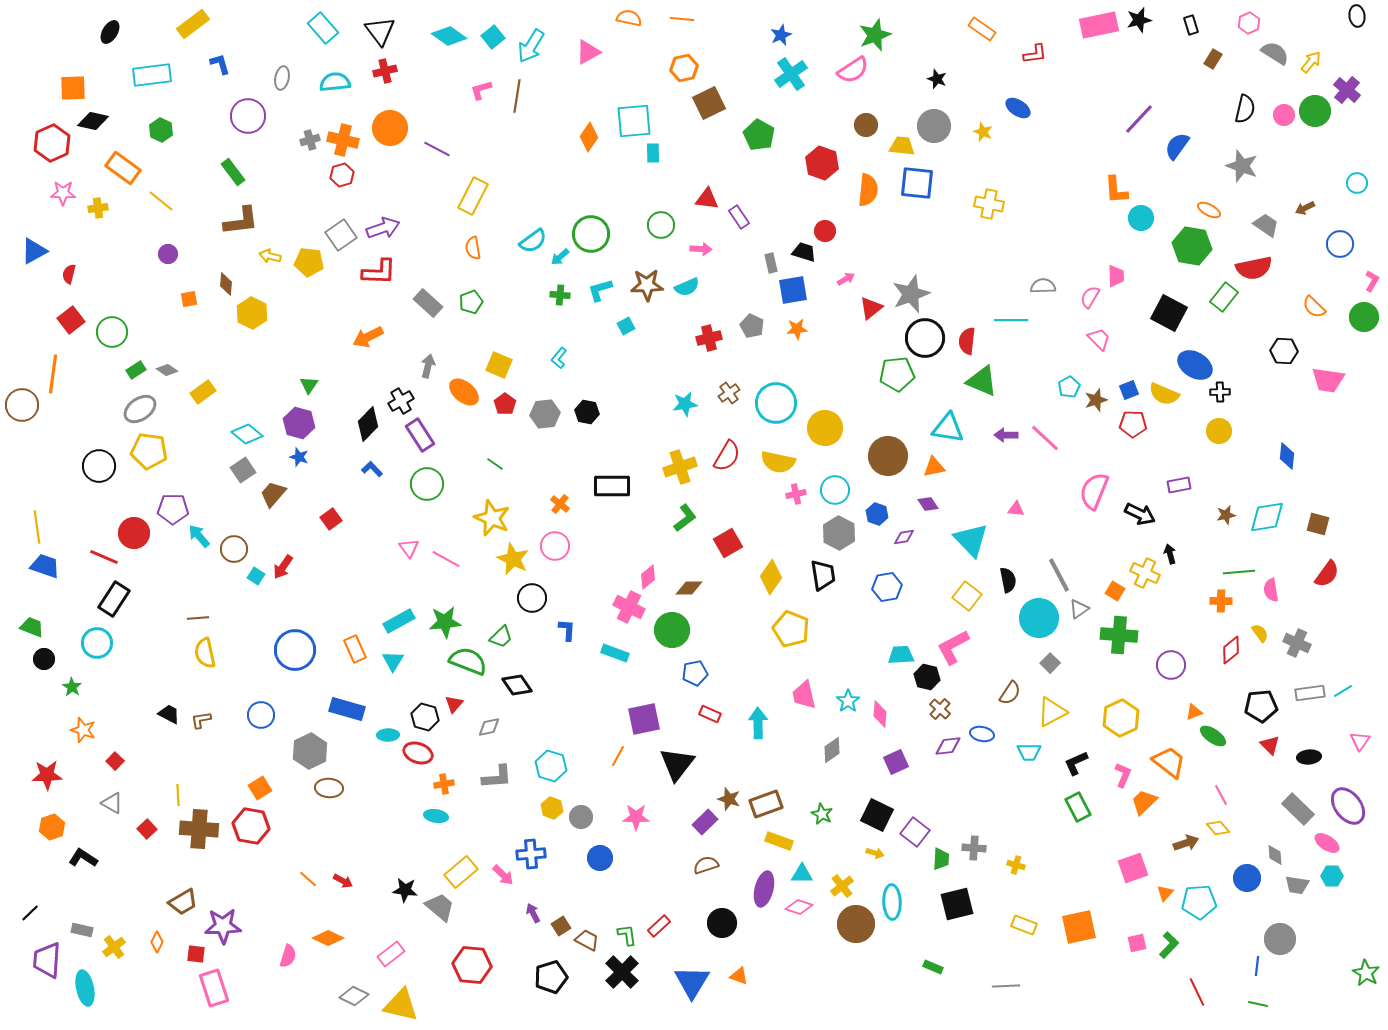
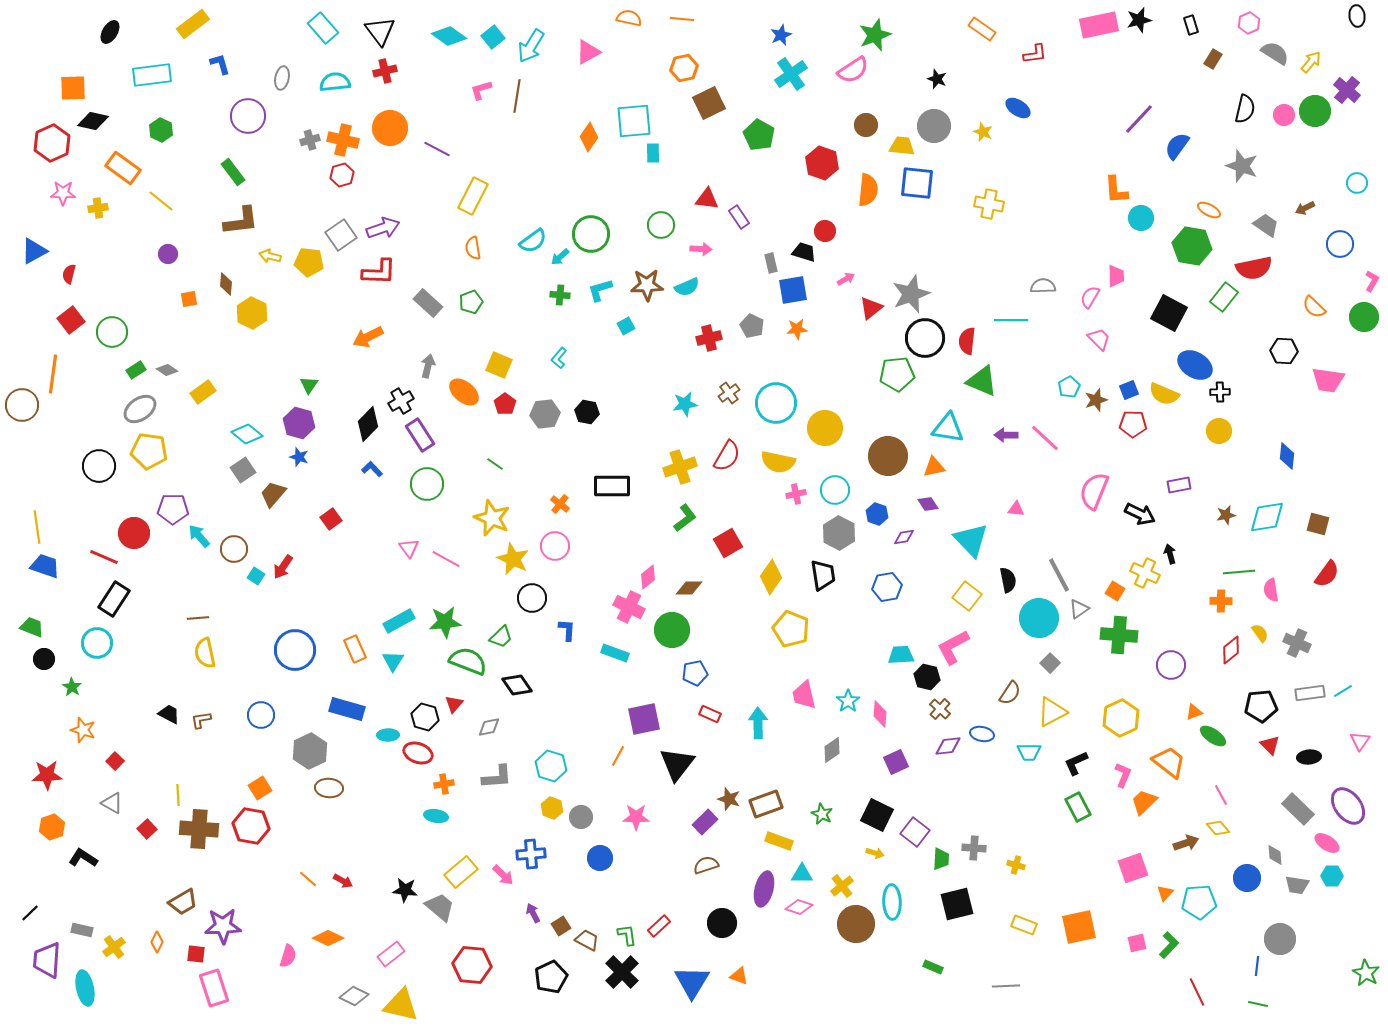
black pentagon at (551, 977): rotated 8 degrees counterclockwise
